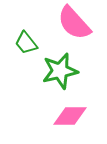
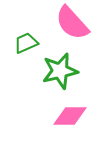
pink semicircle: moved 2 px left
green trapezoid: rotated 105 degrees clockwise
